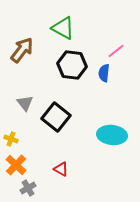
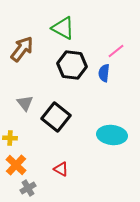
brown arrow: moved 1 px up
yellow cross: moved 1 px left, 1 px up; rotated 16 degrees counterclockwise
